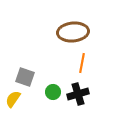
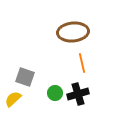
orange line: rotated 24 degrees counterclockwise
green circle: moved 2 px right, 1 px down
yellow semicircle: rotated 12 degrees clockwise
